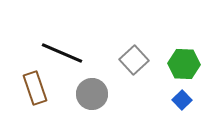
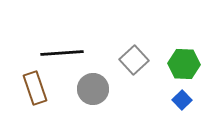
black line: rotated 27 degrees counterclockwise
gray circle: moved 1 px right, 5 px up
